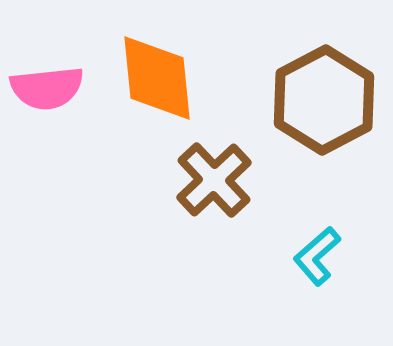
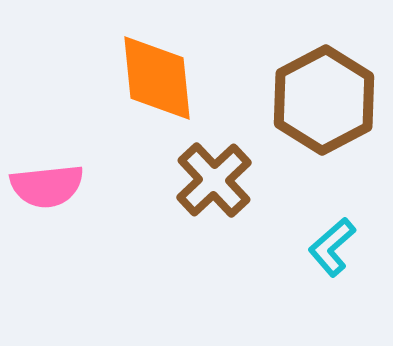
pink semicircle: moved 98 px down
cyan L-shape: moved 15 px right, 9 px up
